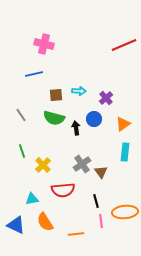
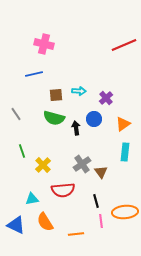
gray line: moved 5 px left, 1 px up
